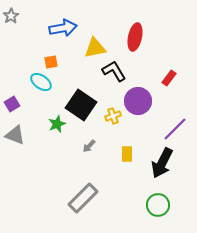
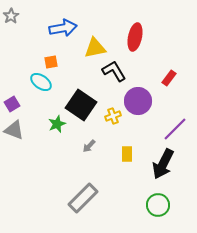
gray triangle: moved 1 px left, 5 px up
black arrow: moved 1 px right, 1 px down
